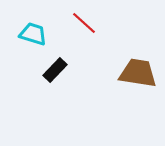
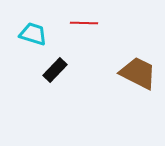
red line: rotated 40 degrees counterclockwise
brown trapezoid: rotated 18 degrees clockwise
